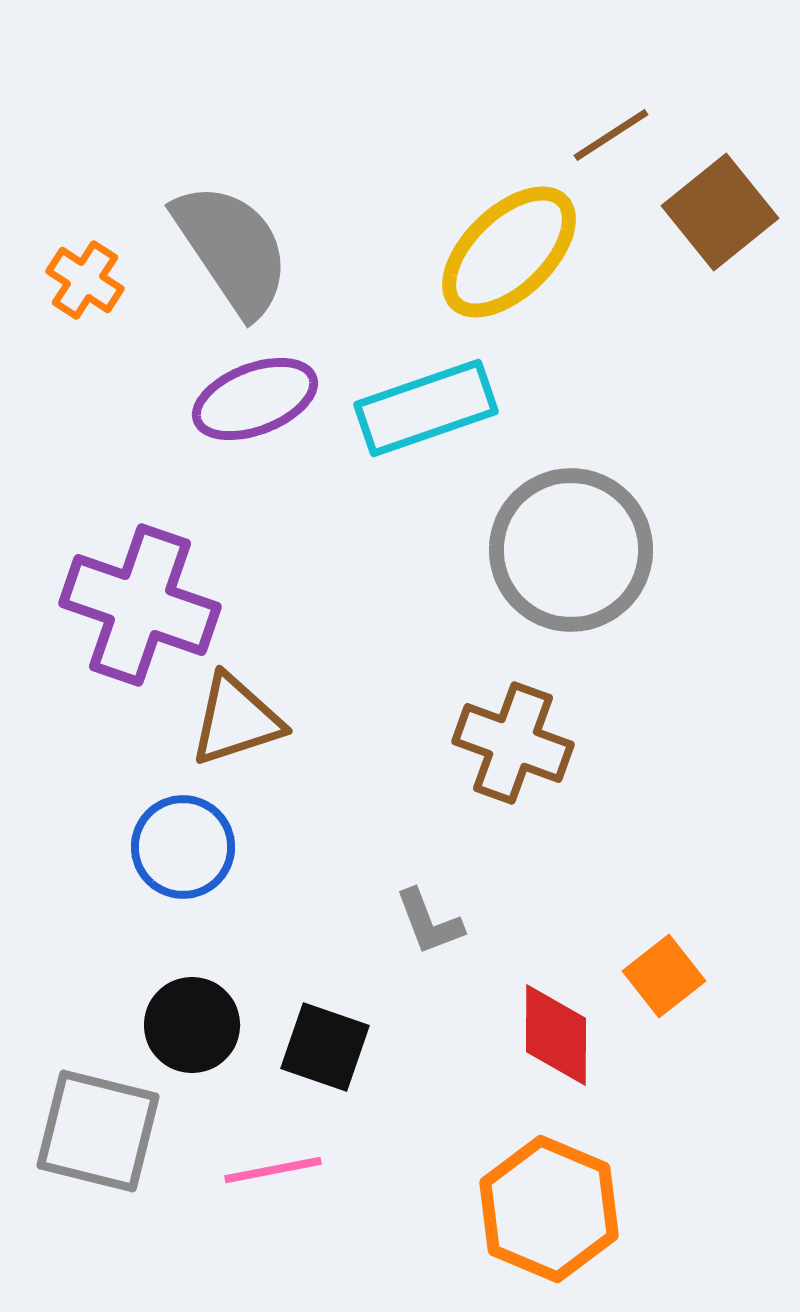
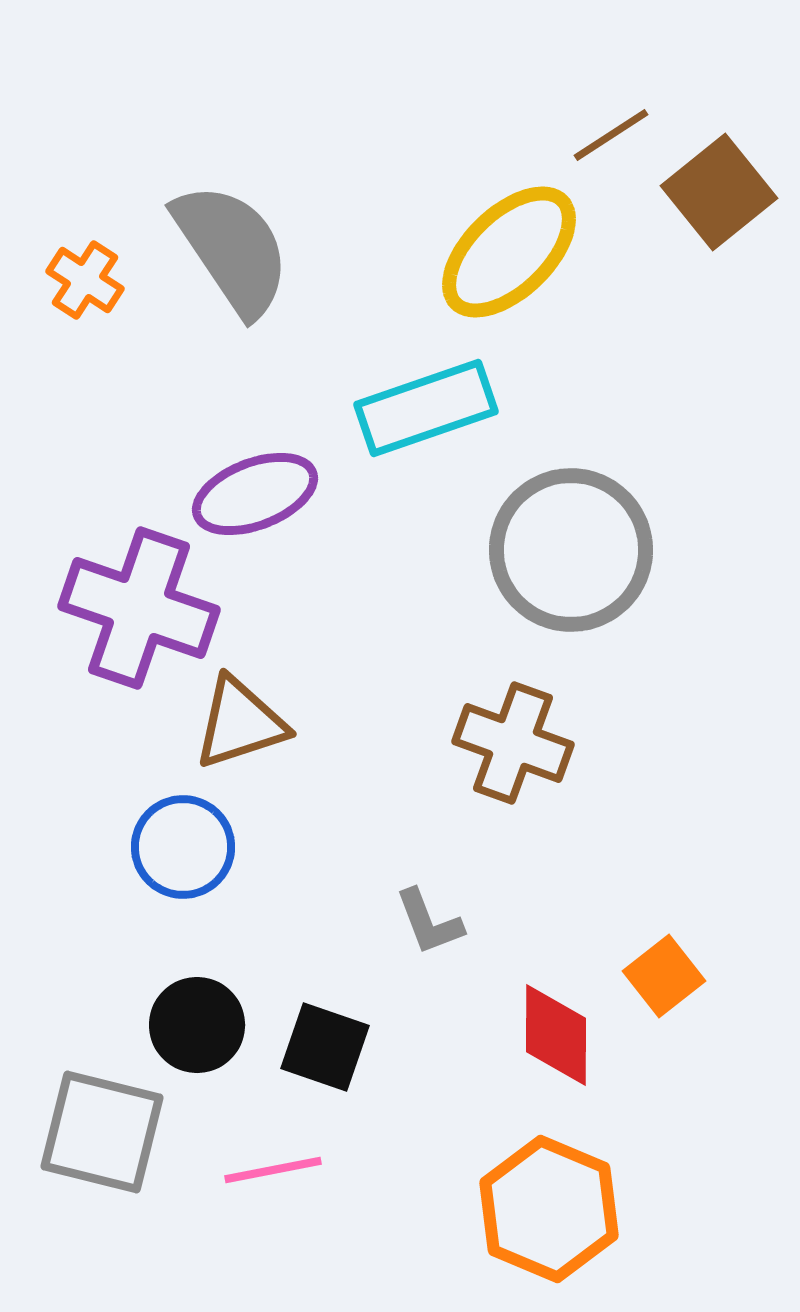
brown square: moved 1 px left, 20 px up
purple ellipse: moved 95 px down
purple cross: moved 1 px left, 3 px down
brown triangle: moved 4 px right, 3 px down
black circle: moved 5 px right
gray square: moved 4 px right, 1 px down
